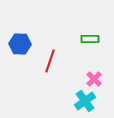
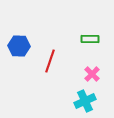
blue hexagon: moved 1 px left, 2 px down
pink cross: moved 2 px left, 5 px up
cyan cross: rotated 10 degrees clockwise
